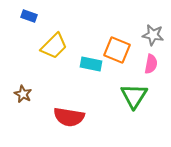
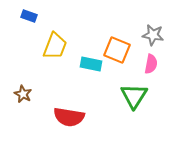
yellow trapezoid: moved 1 px right; rotated 24 degrees counterclockwise
